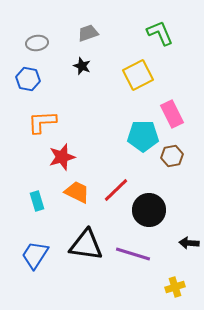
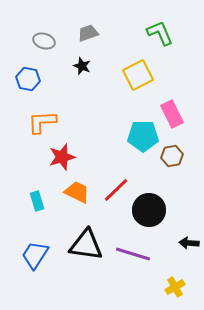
gray ellipse: moved 7 px right, 2 px up; rotated 25 degrees clockwise
yellow cross: rotated 12 degrees counterclockwise
